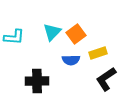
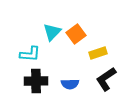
cyan L-shape: moved 16 px right, 17 px down
blue semicircle: moved 1 px left, 24 px down
black cross: moved 1 px left
